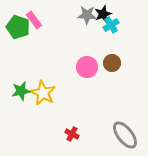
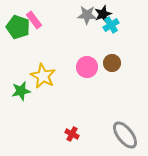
yellow star: moved 17 px up
